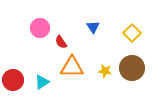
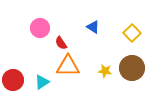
blue triangle: rotated 24 degrees counterclockwise
red semicircle: moved 1 px down
orange triangle: moved 4 px left, 1 px up
